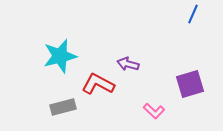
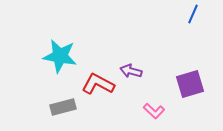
cyan star: rotated 24 degrees clockwise
purple arrow: moved 3 px right, 7 px down
